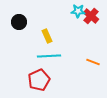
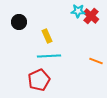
orange line: moved 3 px right, 1 px up
